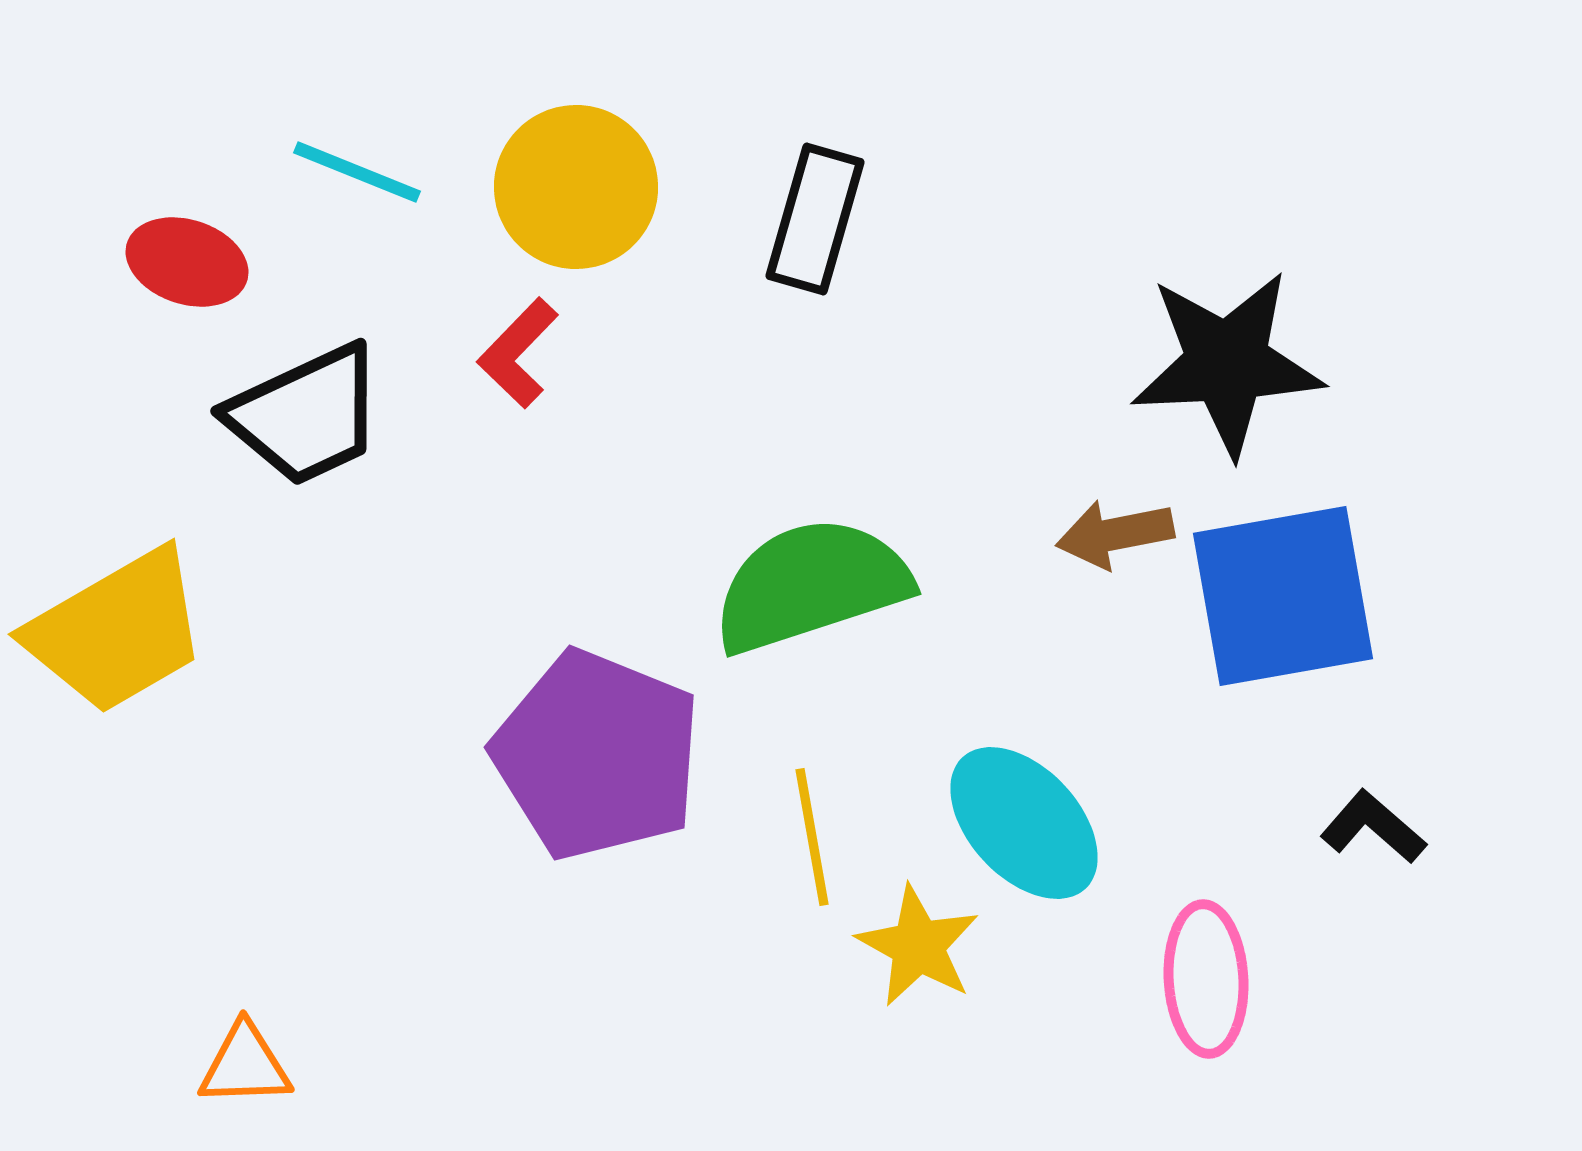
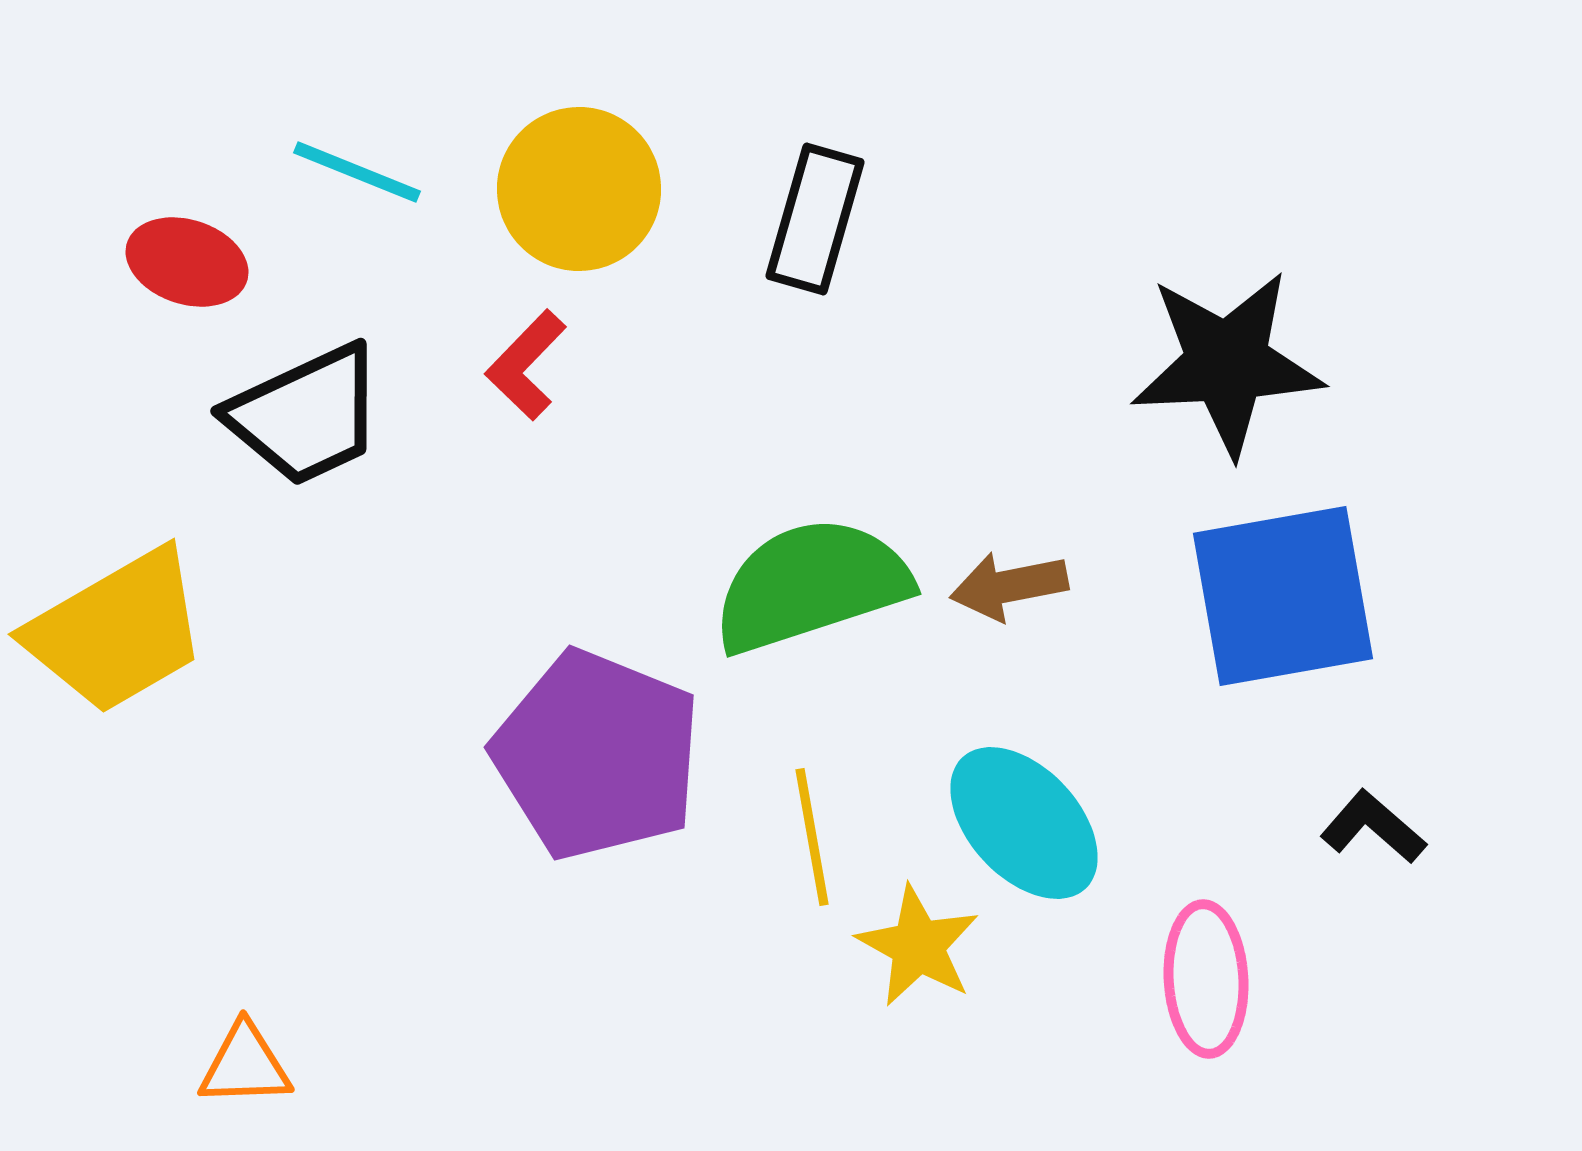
yellow circle: moved 3 px right, 2 px down
red L-shape: moved 8 px right, 12 px down
brown arrow: moved 106 px left, 52 px down
